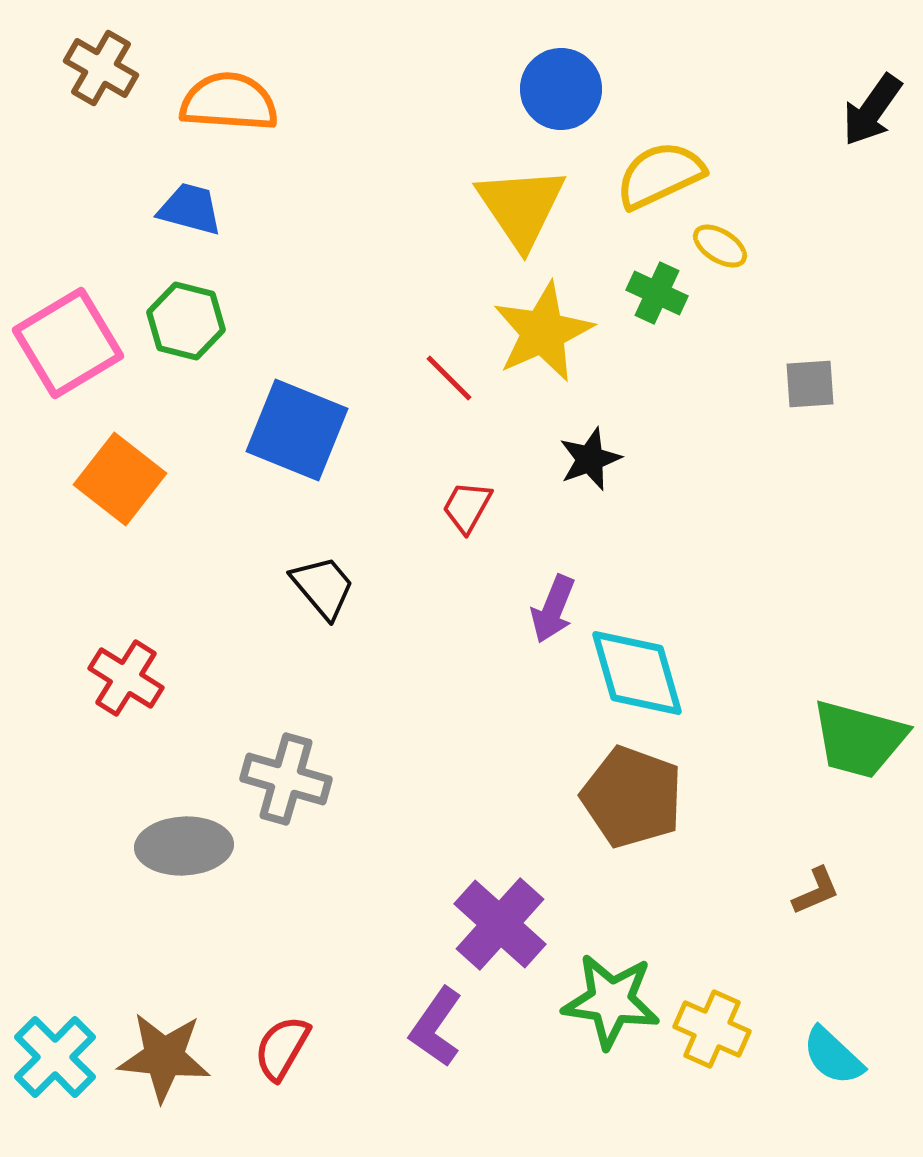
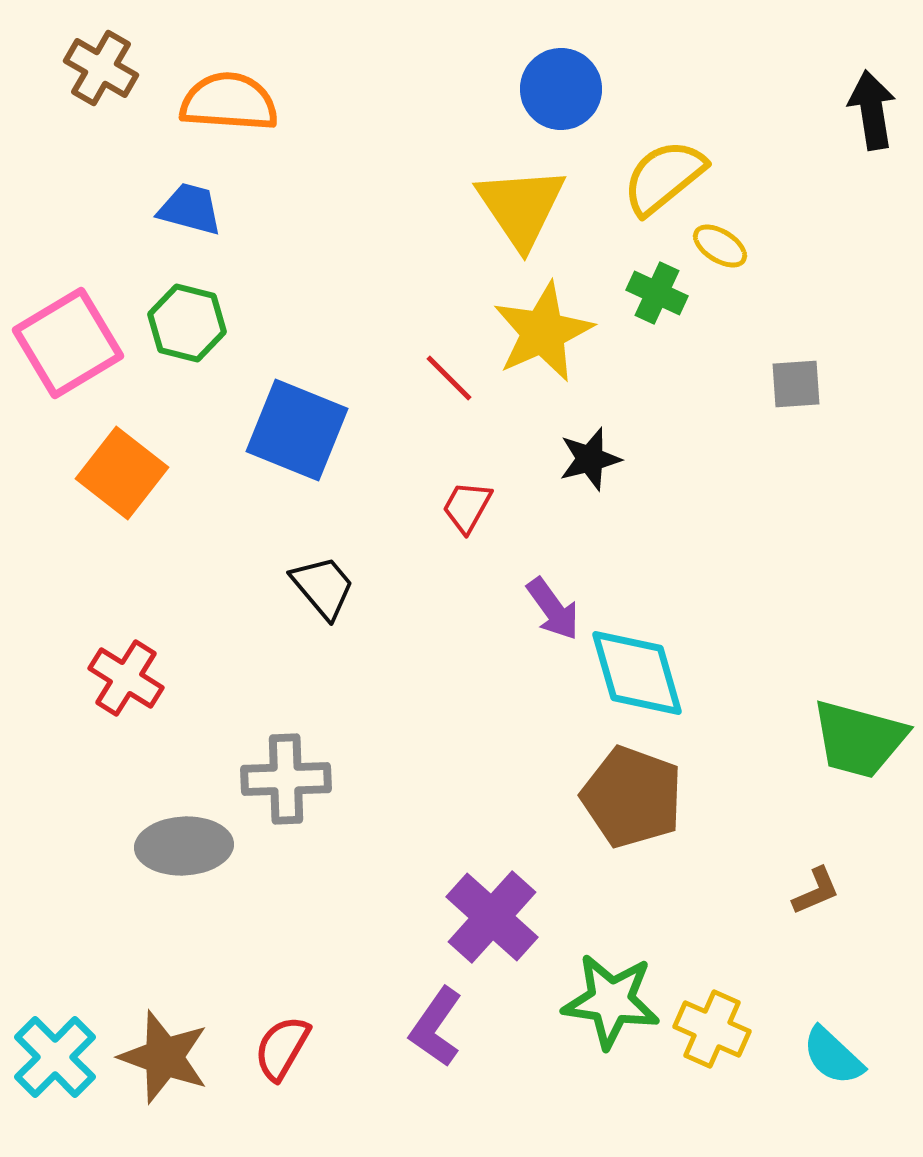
black arrow: rotated 136 degrees clockwise
yellow semicircle: moved 4 px right, 2 px down; rotated 14 degrees counterclockwise
green hexagon: moved 1 px right, 2 px down
gray square: moved 14 px left
black star: rotated 6 degrees clockwise
orange square: moved 2 px right, 6 px up
purple arrow: rotated 58 degrees counterclockwise
gray cross: rotated 18 degrees counterclockwise
purple cross: moved 8 px left, 7 px up
brown star: rotated 14 degrees clockwise
